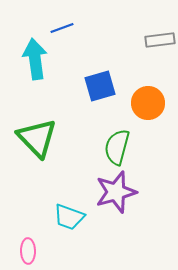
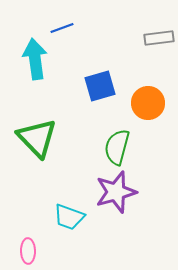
gray rectangle: moved 1 px left, 2 px up
